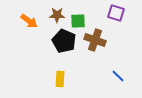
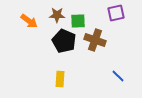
purple square: rotated 30 degrees counterclockwise
